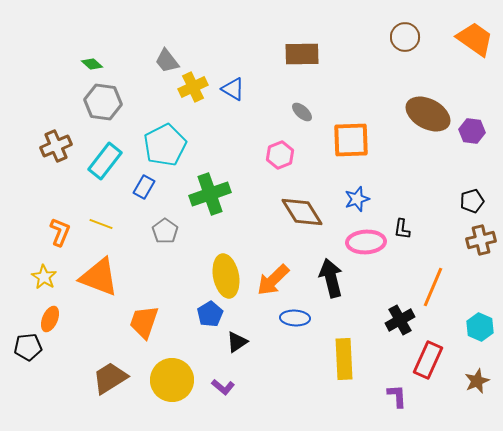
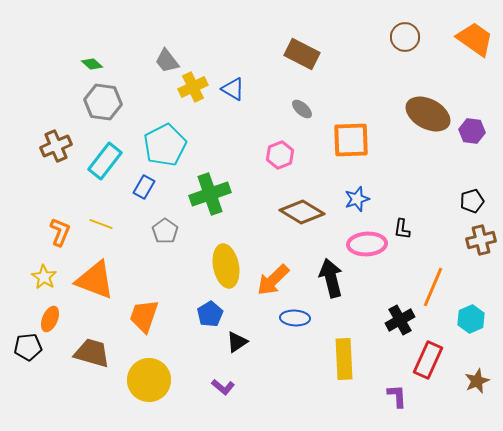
brown rectangle at (302, 54): rotated 28 degrees clockwise
gray ellipse at (302, 112): moved 3 px up
brown diamond at (302, 212): rotated 27 degrees counterclockwise
pink ellipse at (366, 242): moved 1 px right, 2 px down
yellow ellipse at (226, 276): moved 10 px up
orange triangle at (99, 277): moved 4 px left, 3 px down
orange trapezoid at (144, 322): moved 6 px up
cyan hexagon at (480, 327): moved 9 px left, 8 px up; rotated 12 degrees clockwise
brown trapezoid at (110, 378): moved 18 px left, 25 px up; rotated 48 degrees clockwise
yellow circle at (172, 380): moved 23 px left
